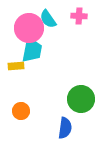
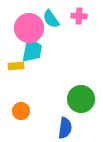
cyan semicircle: moved 3 px right
